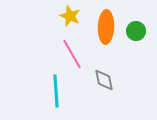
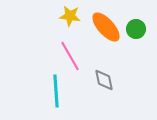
yellow star: rotated 15 degrees counterclockwise
orange ellipse: rotated 44 degrees counterclockwise
green circle: moved 2 px up
pink line: moved 2 px left, 2 px down
